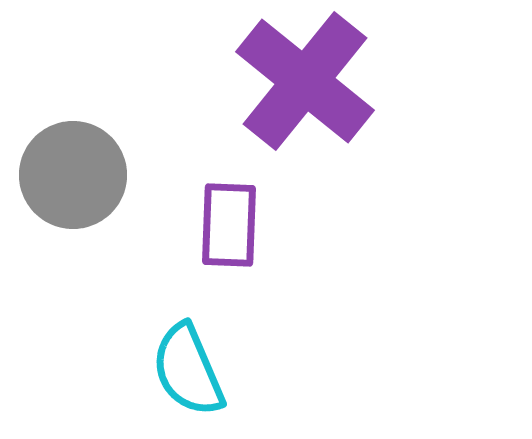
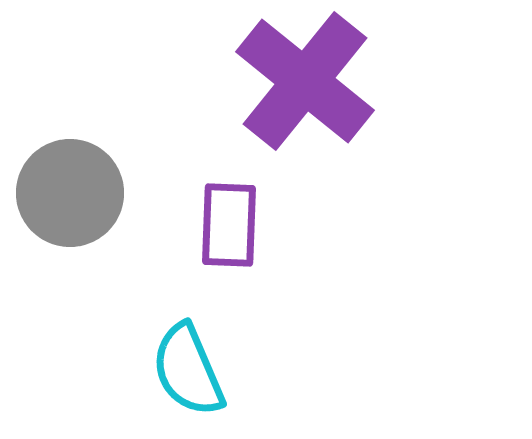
gray circle: moved 3 px left, 18 px down
